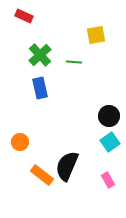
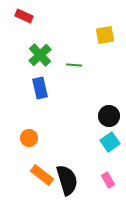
yellow square: moved 9 px right
green line: moved 3 px down
orange circle: moved 9 px right, 4 px up
black semicircle: moved 14 px down; rotated 140 degrees clockwise
